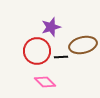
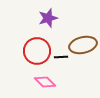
purple star: moved 3 px left, 9 px up
